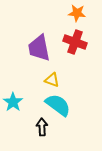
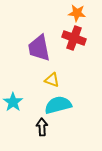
red cross: moved 1 px left, 4 px up
cyan semicircle: rotated 52 degrees counterclockwise
